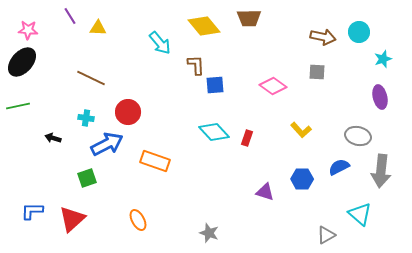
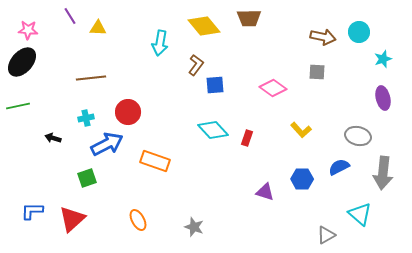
cyan arrow: rotated 50 degrees clockwise
brown L-shape: rotated 40 degrees clockwise
brown line: rotated 32 degrees counterclockwise
pink diamond: moved 2 px down
purple ellipse: moved 3 px right, 1 px down
cyan cross: rotated 21 degrees counterclockwise
cyan diamond: moved 1 px left, 2 px up
gray arrow: moved 2 px right, 2 px down
gray star: moved 15 px left, 6 px up
